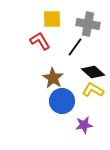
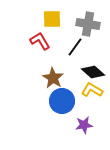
yellow L-shape: moved 1 px left
